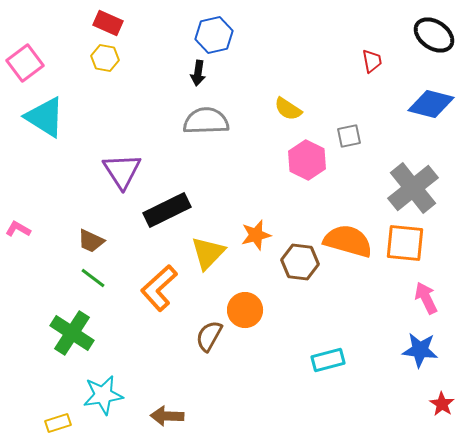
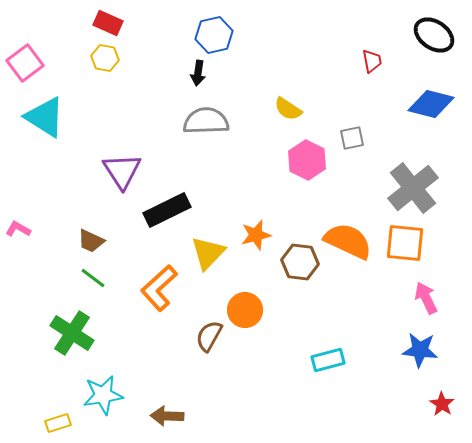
gray square: moved 3 px right, 2 px down
orange semicircle: rotated 9 degrees clockwise
